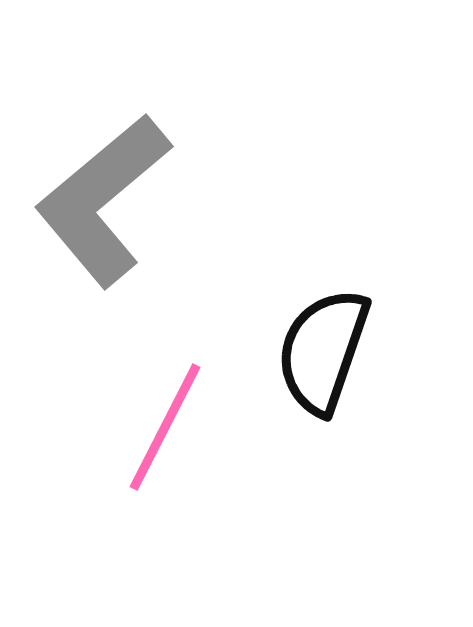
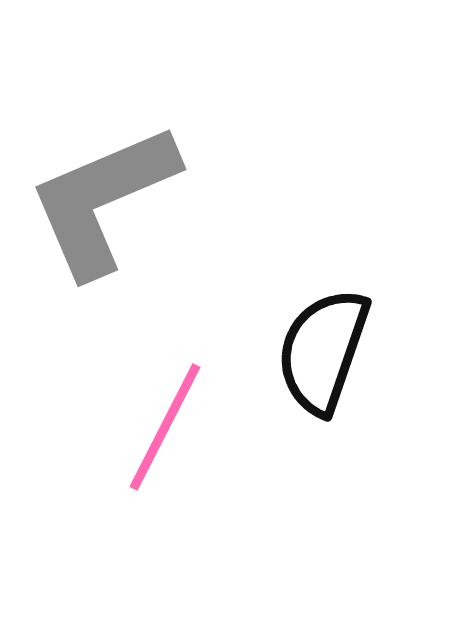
gray L-shape: rotated 17 degrees clockwise
